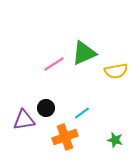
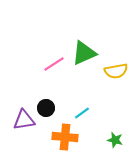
orange cross: rotated 25 degrees clockwise
